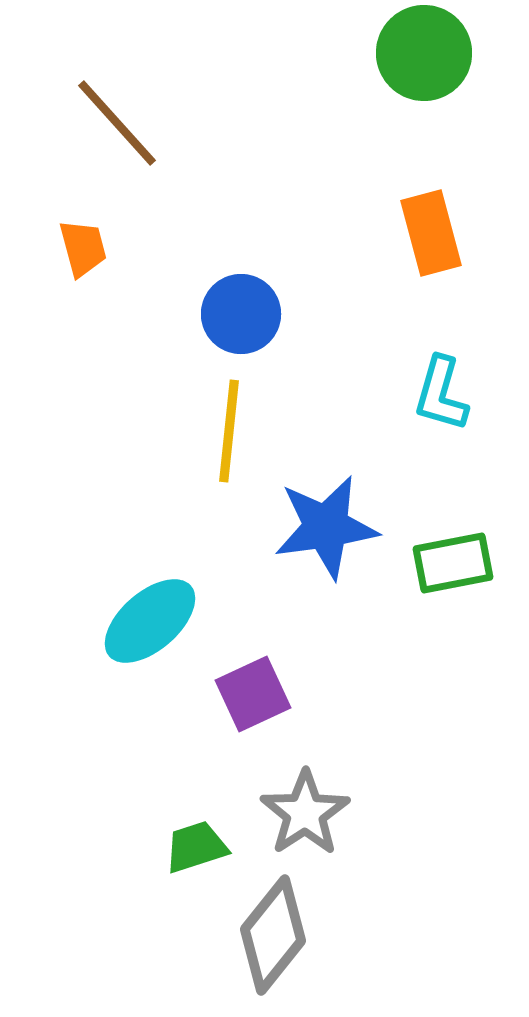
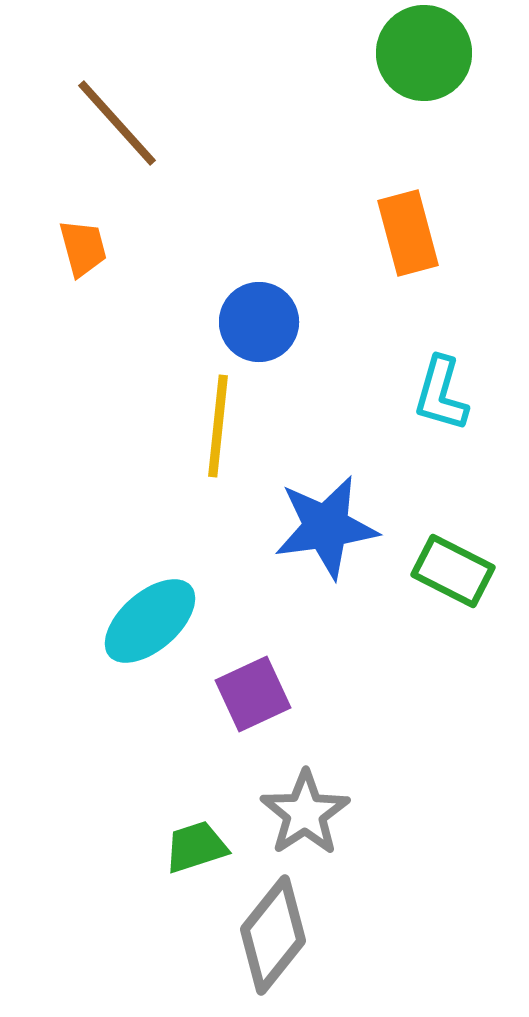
orange rectangle: moved 23 px left
blue circle: moved 18 px right, 8 px down
yellow line: moved 11 px left, 5 px up
green rectangle: moved 8 px down; rotated 38 degrees clockwise
